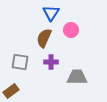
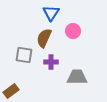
pink circle: moved 2 px right, 1 px down
gray square: moved 4 px right, 7 px up
